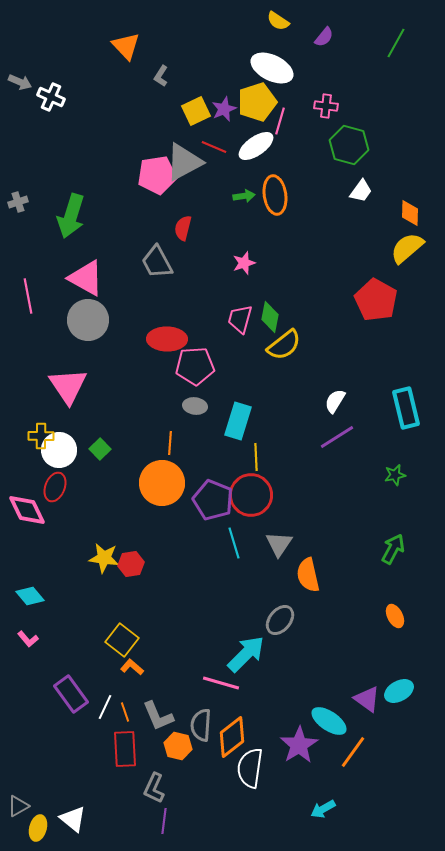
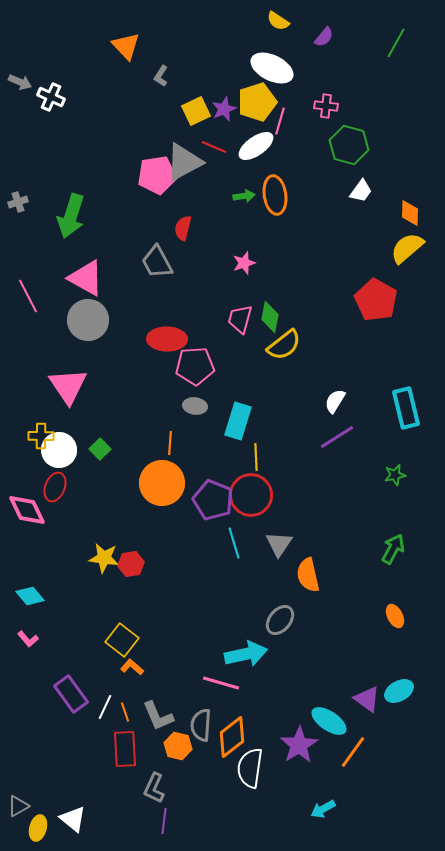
pink line at (28, 296): rotated 16 degrees counterclockwise
cyan arrow at (246, 654): rotated 33 degrees clockwise
